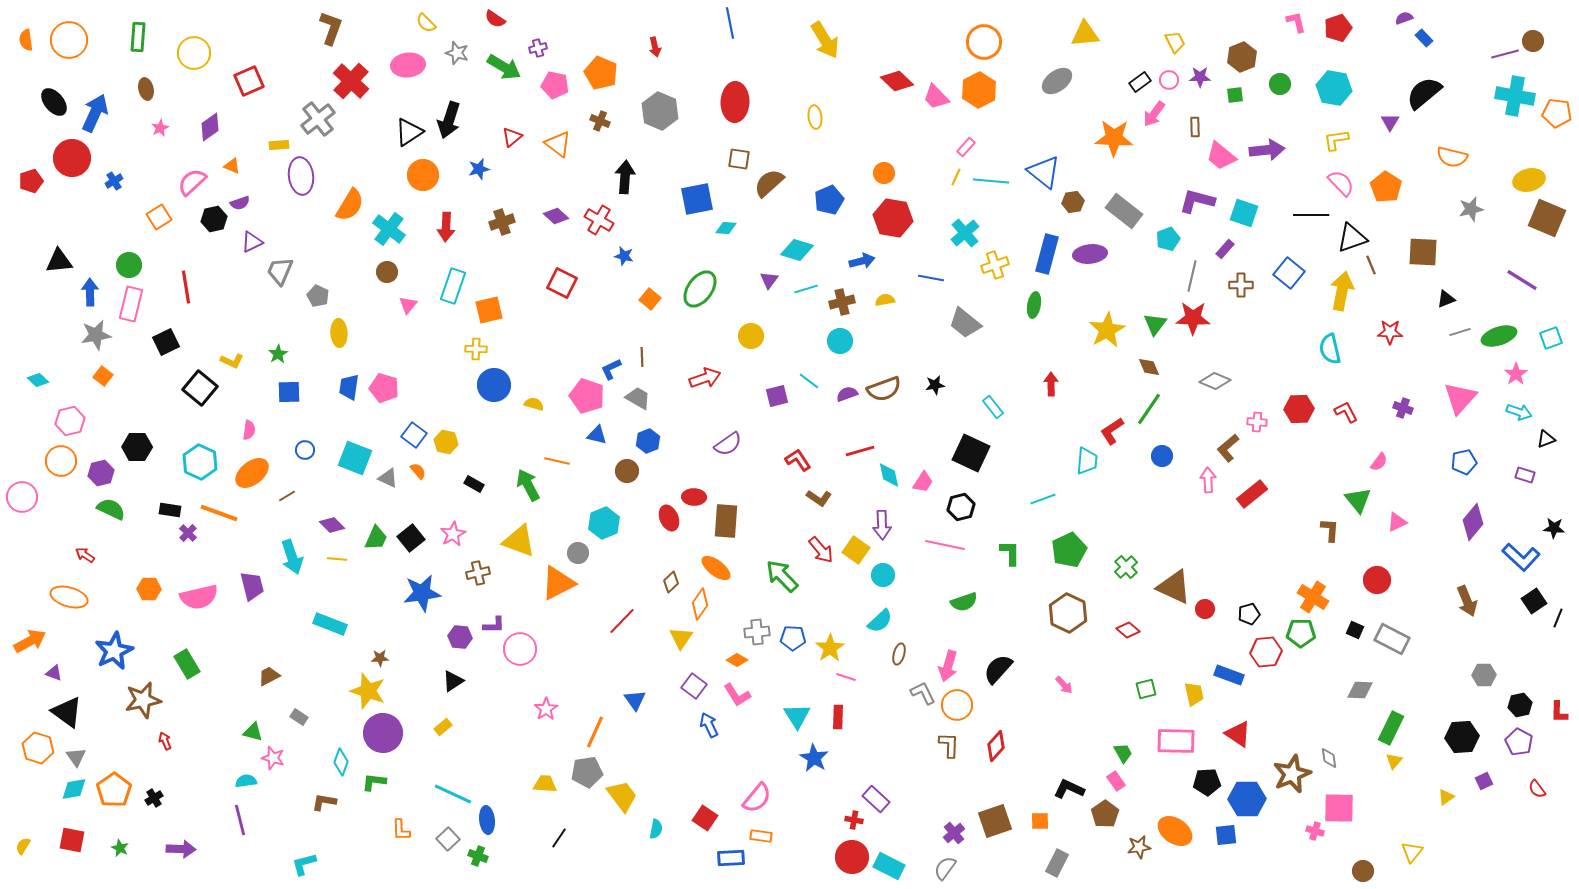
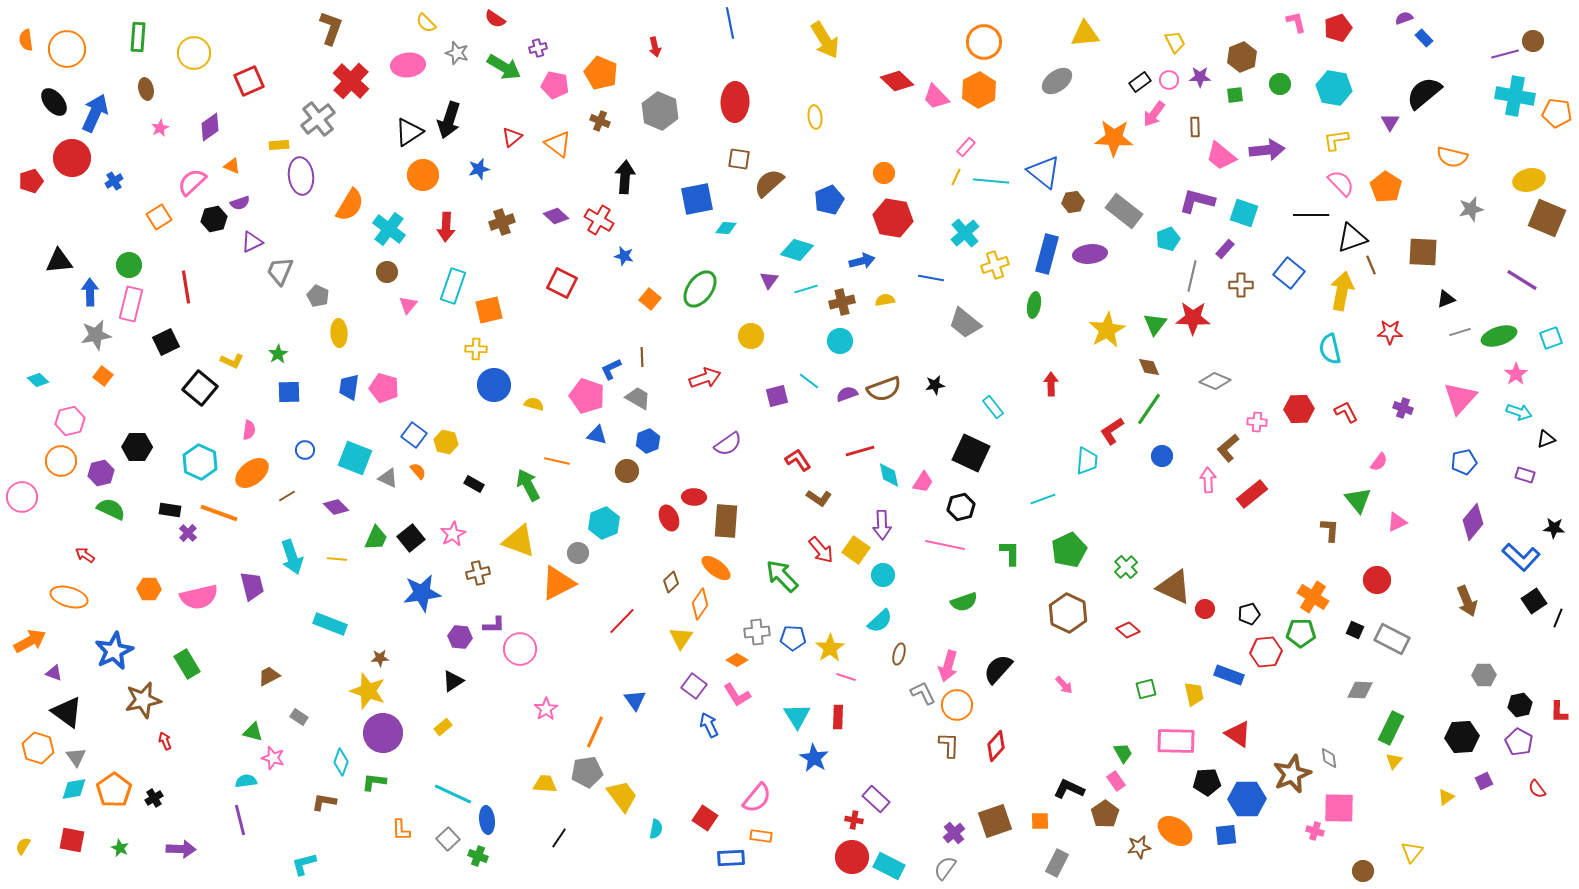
orange circle at (69, 40): moved 2 px left, 9 px down
purple diamond at (332, 525): moved 4 px right, 18 px up
